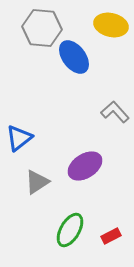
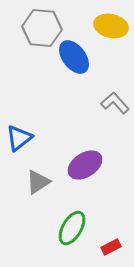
yellow ellipse: moved 1 px down
gray L-shape: moved 9 px up
purple ellipse: moved 1 px up
gray triangle: moved 1 px right
green ellipse: moved 2 px right, 2 px up
red rectangle: moved 11 px down
